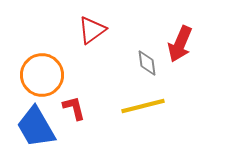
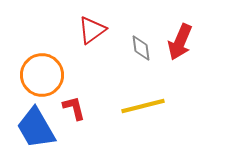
red arrow: moved 2 px up
gray diamond: moved 6 px left, 15 px up
blue trapezoid: moved 1 px down
